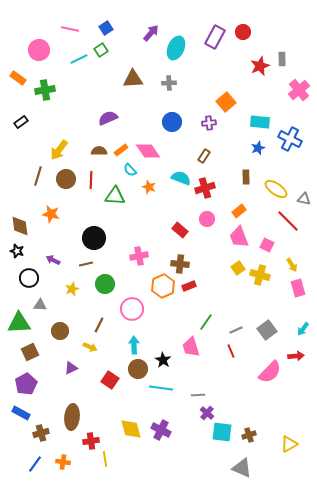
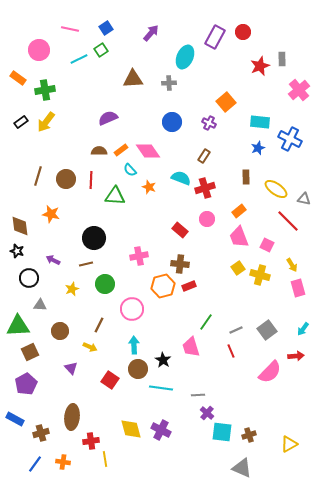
cyan ellipse at (176, 48): moved 9 px right, 9 px down
purple cross at (209, 123): rotated 32 degrees clockwise
yellow arrow at (59, 150): moved 13 px left, 28 px up
orange hexagon at (163, 286): rotated 10 degrees clockwise
green triangle at (19, 323): moved 1 px left, 3 px down
purple triangle at (71, 368): rotated 48 degrees counterclockwise
blue rectangle at (21, 413): moved 6 px left, 6 px down
